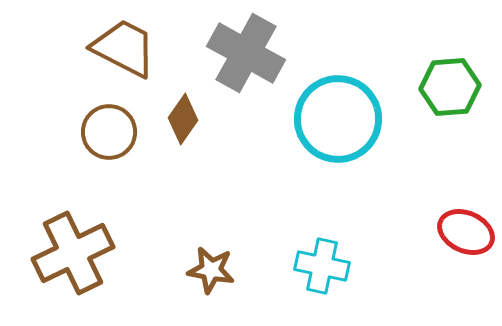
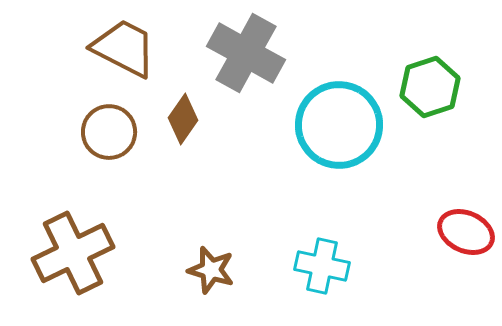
green hexagon: moved 20 px left; rotated 14 degrees counterclockwise
cyan circle: moved 1 px right, 6 px down
brown star: rotated 6 degrees clockwise
